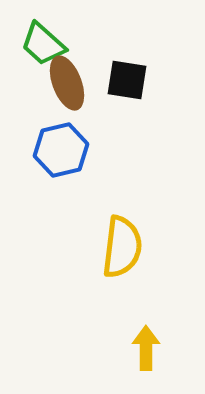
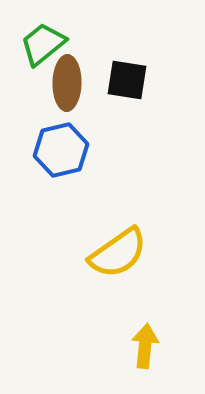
green trapezoid: rotated 99 degrees clockwise
brown ellipse: rotated 22 degrees clockwise
yellow semicircle: moved 4 px left, 6 px down; rotated 48 degrees clockwise
yellow arrow: moved 1 px left, 2 px up; rotated 6 degrees clockwise
